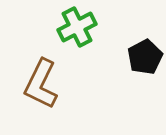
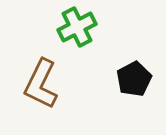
black pentagon: moved 11 px left, 22 px down
